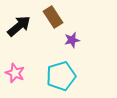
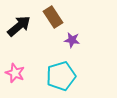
purple star: rotated 21 degrees clockwise
